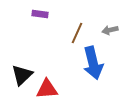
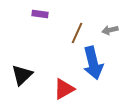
red triangle: moved 17 px right; rotated 25 degrees counterclockwise
